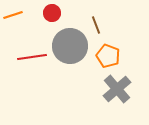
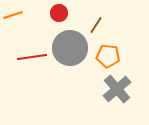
red circle: moved 7 px right
brown line: rotated 54 degrees clockwise
gray circle: moved 2 px down
orange pentagon: rotated 15 degrees counterclockwise
